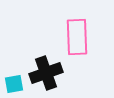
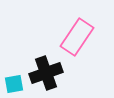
pink rectangle: rotated 36 degrees clockwise
